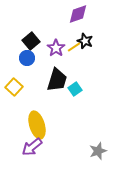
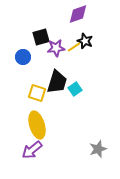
black square: moved 10 px right, 4 px up; rotated 24 degrees clockwise
purple star: rotated 30 degrees clockwise
blue circle: moved 4 px left, 1 px up
black trapezoid: moved 2 px down
yellow square: moved 23 px right, 6 px down; rotated 24 degrees counterclockwise
purple arrow: moved 3 px down
gray star: moved 2 px up
